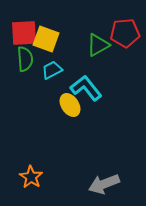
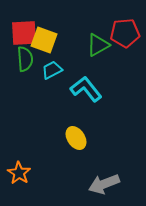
yellow square: moved 2 px left, 1 px down
cyan L-shape: moved 1 px down
yellow ellipse: moved 6 px right, 33 px down
orange star: moved 12 px left, 4 px up
